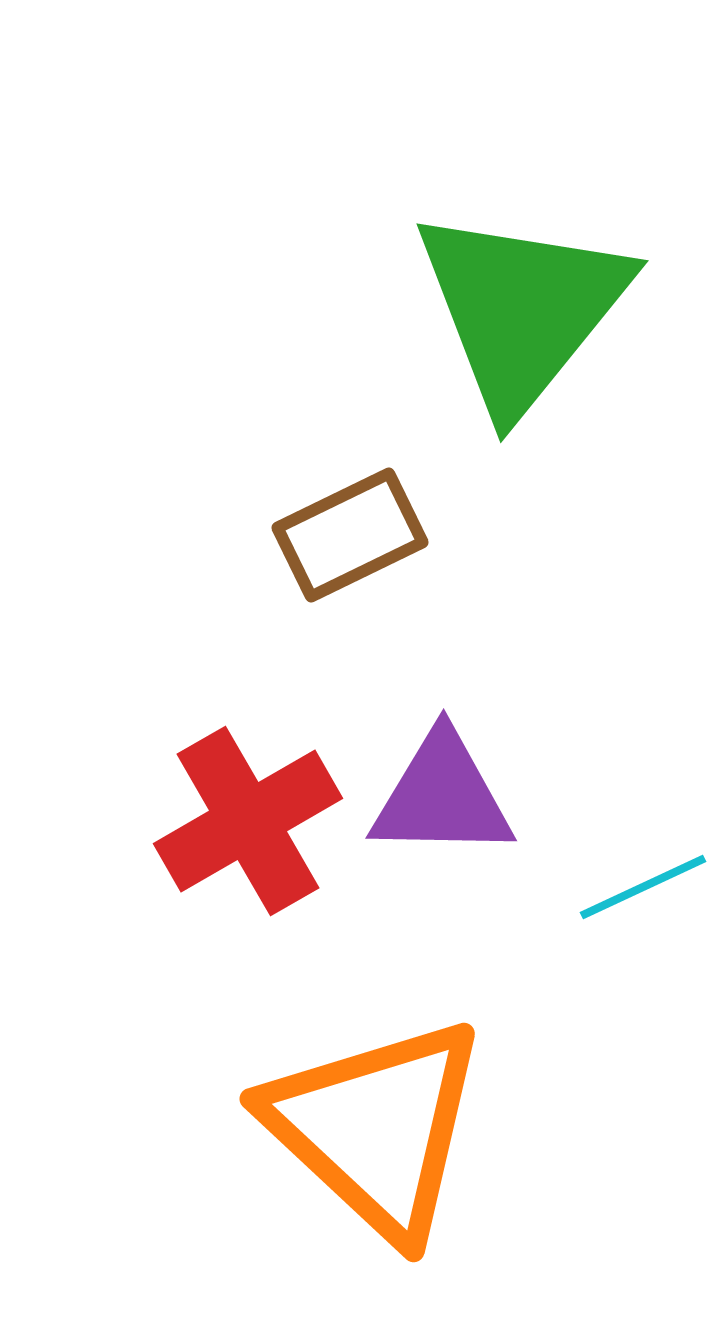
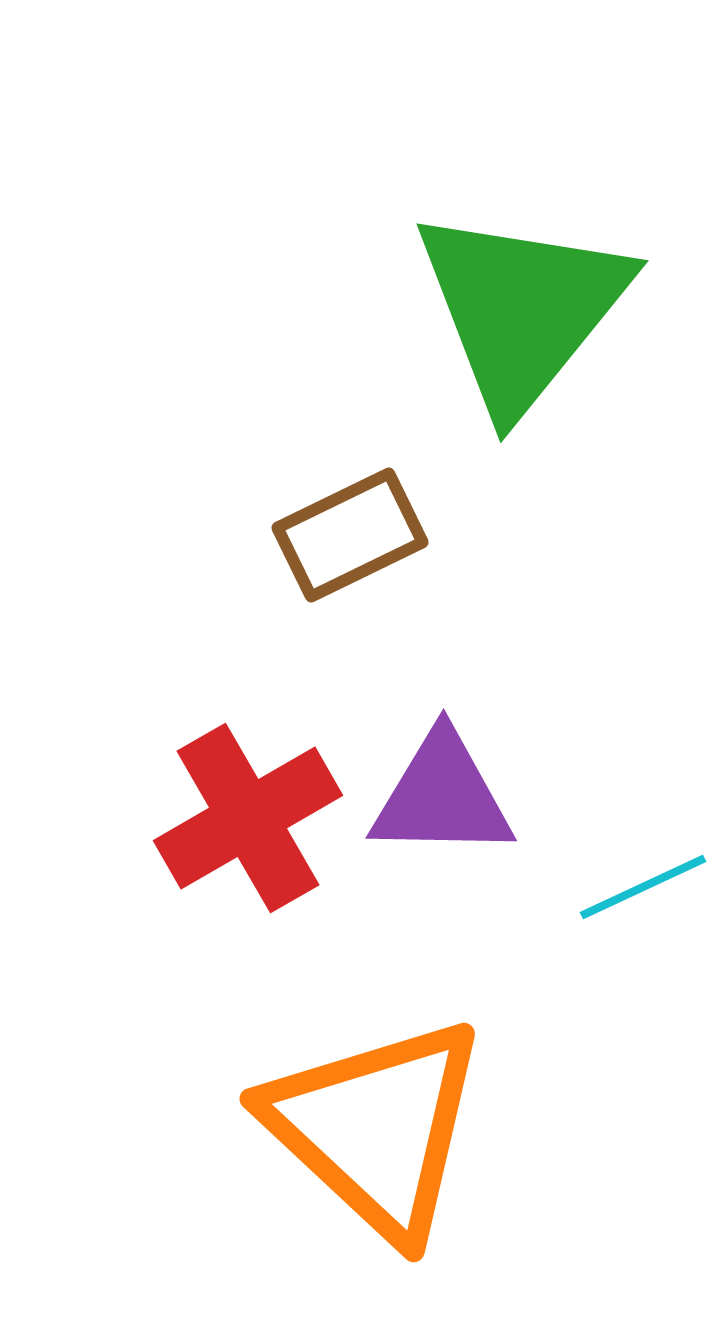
red cross: moved 3 px up
